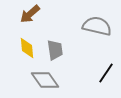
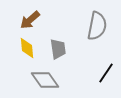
brown arrow: moved 6 px down
gray semicircle: rotated 88 degrees clockwise
gray trapezoid: moved 3 px right, 1 px up
